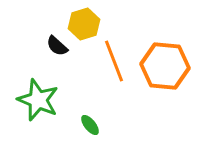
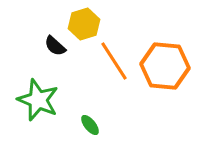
black semicircle: moved 2 px left
orange line: rotated 12 degrees counterclockwise
